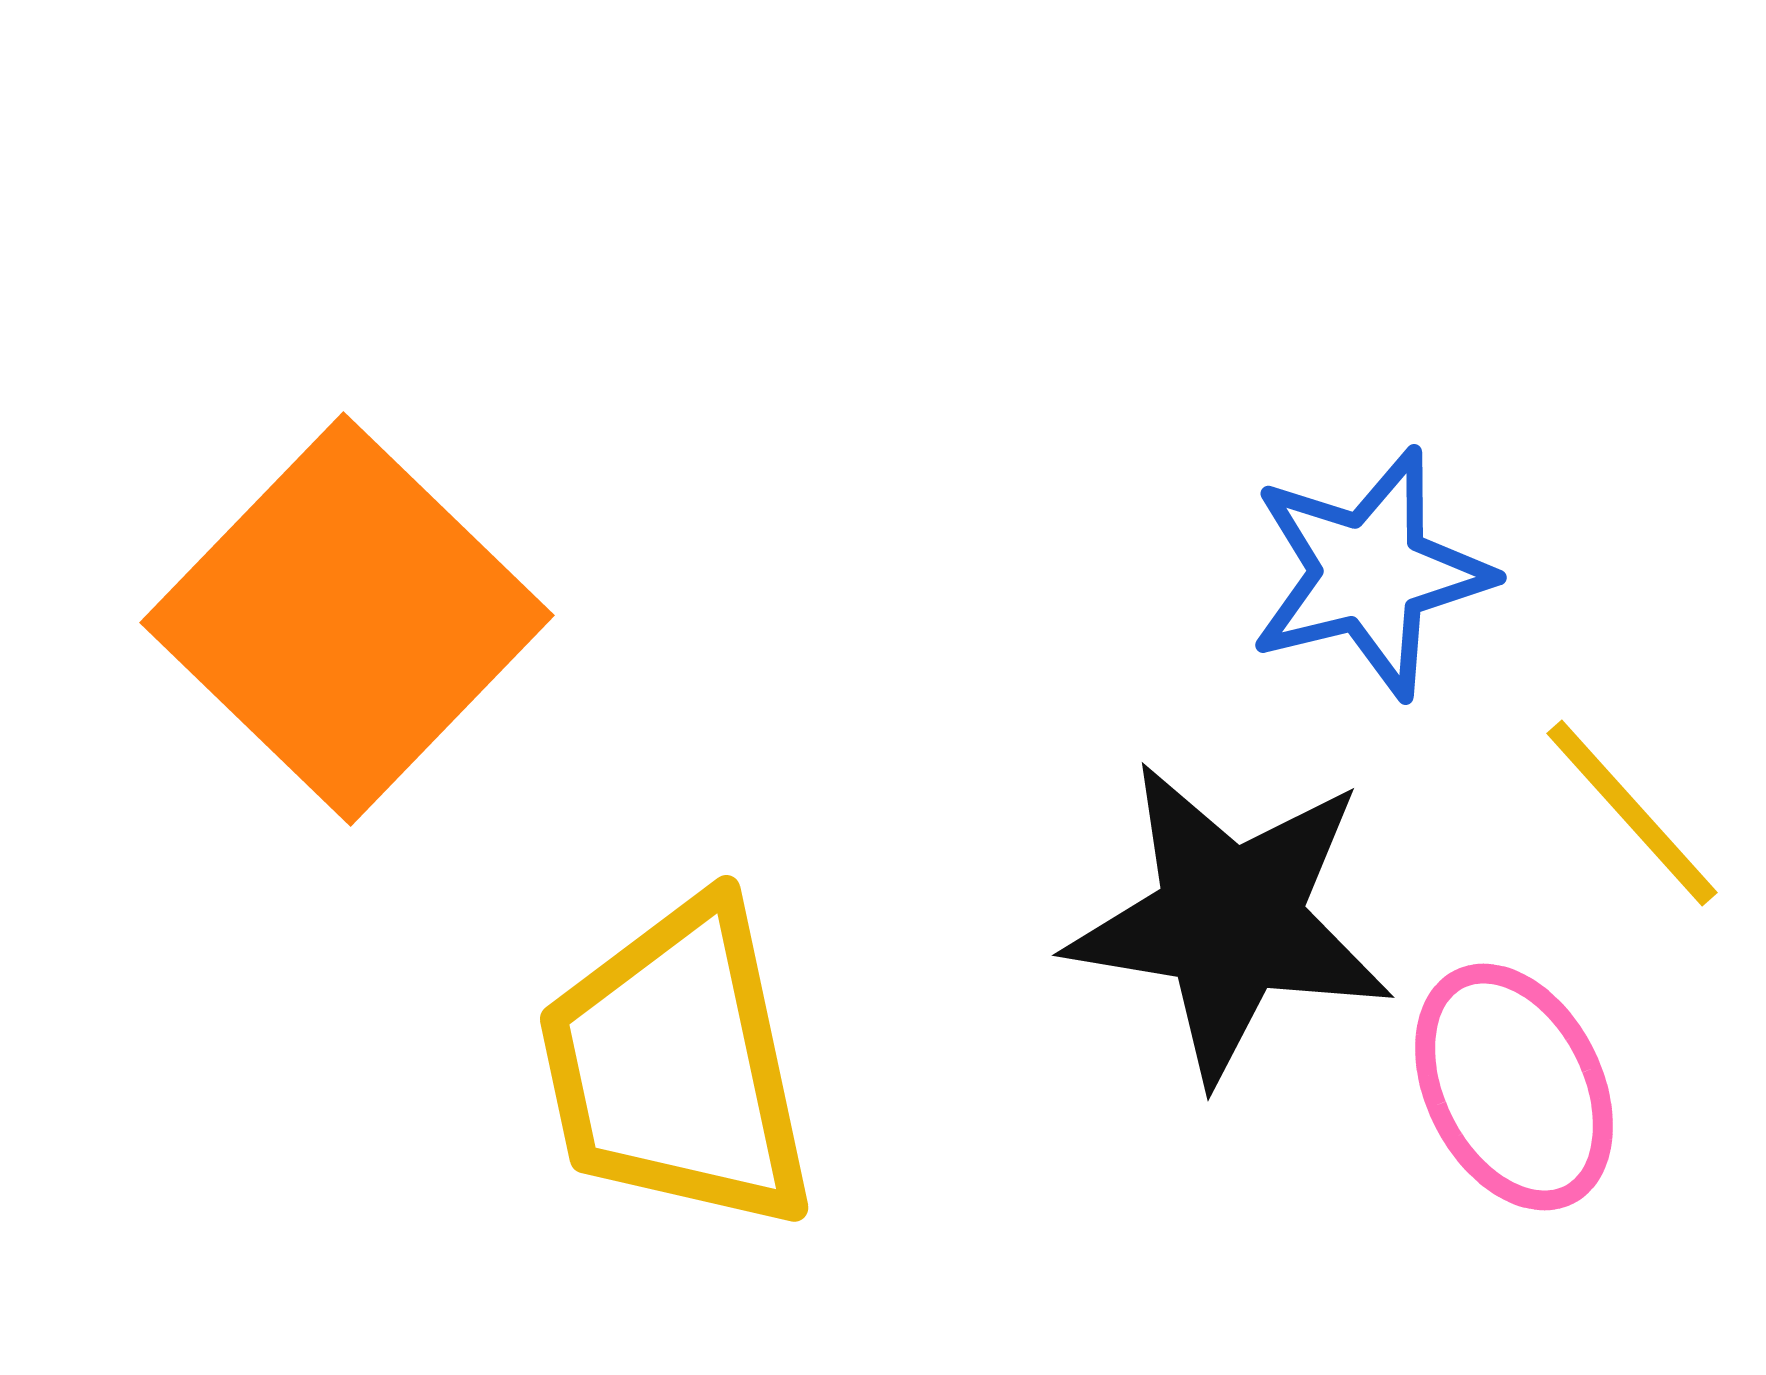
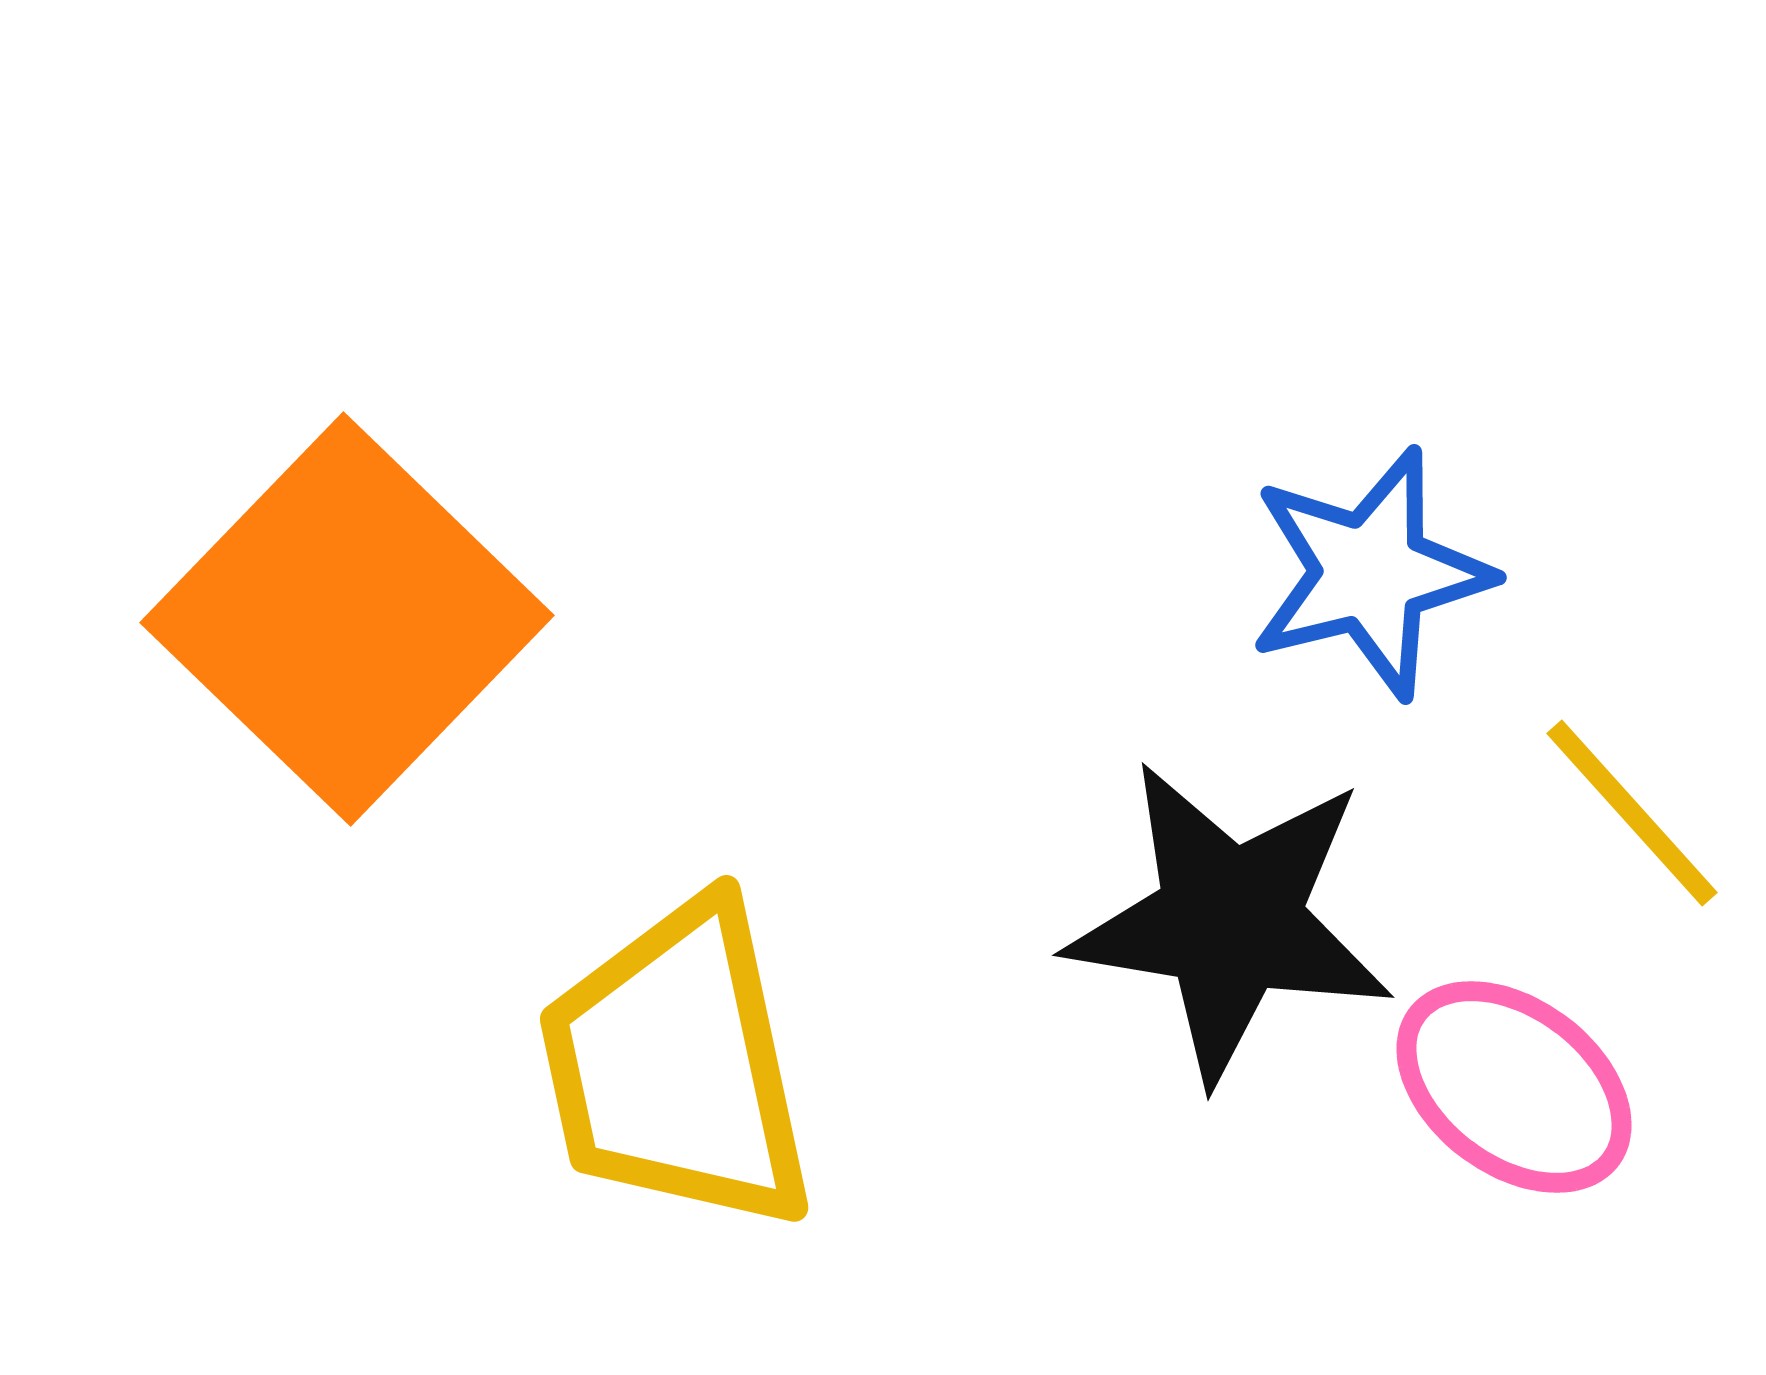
pink ellipse: rotated 26 degrees counterclockwise
